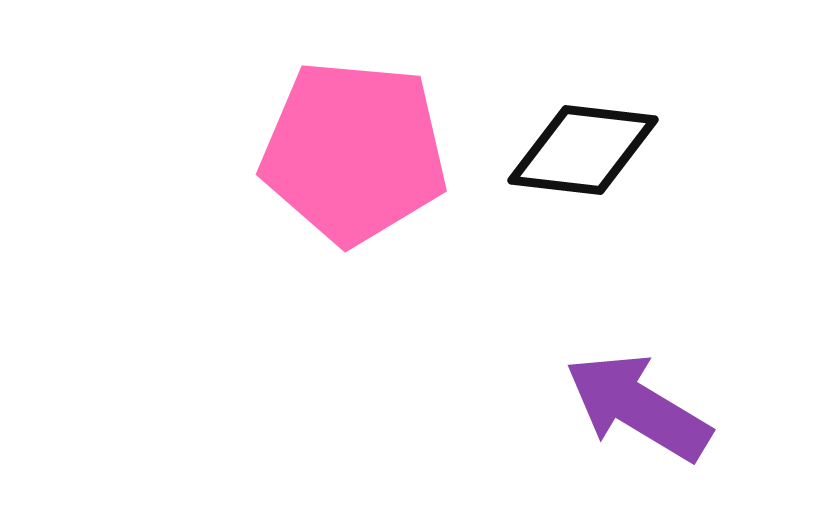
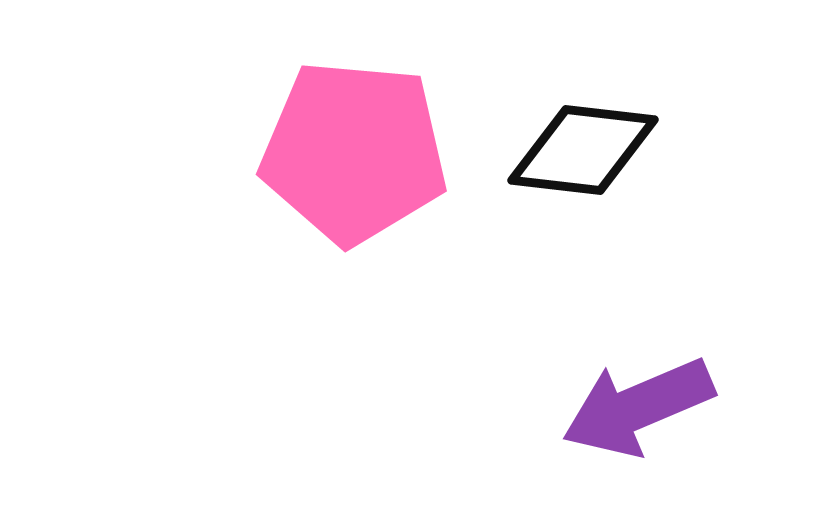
purple arrow: rotated 54 degrees counterclockwise
